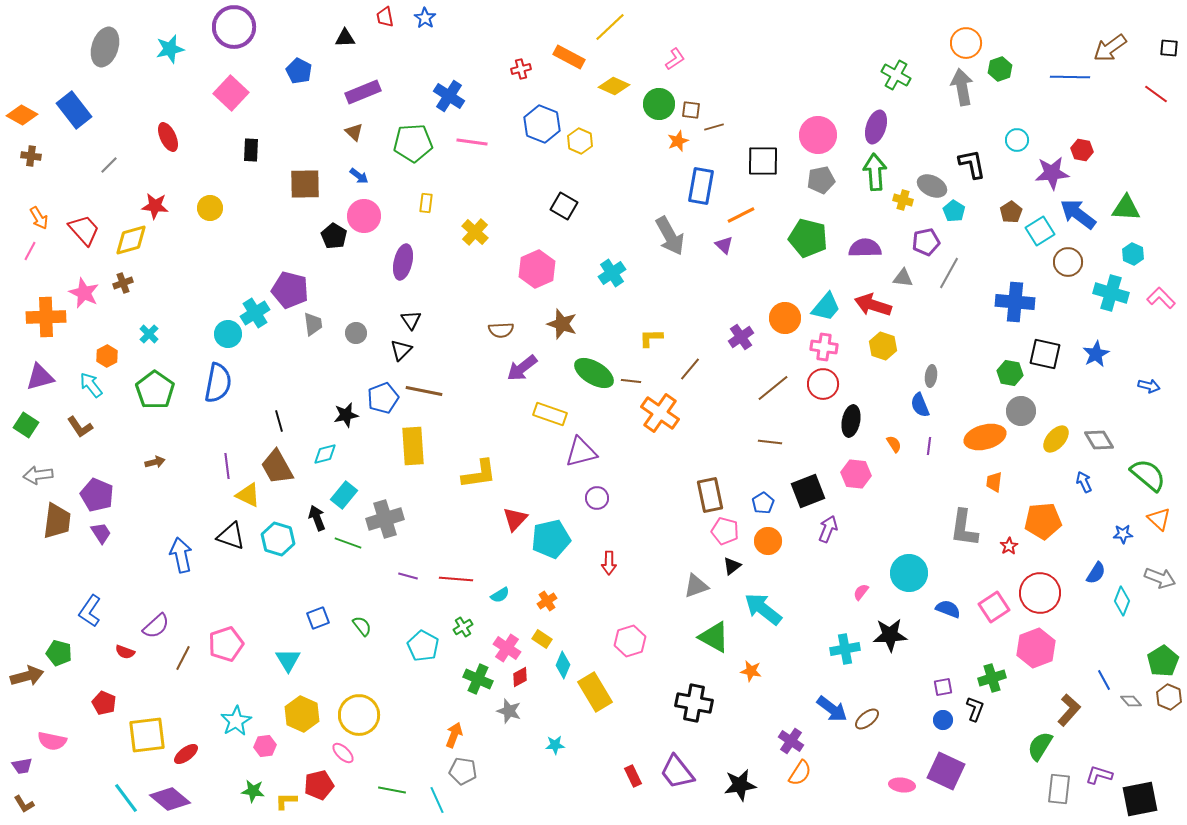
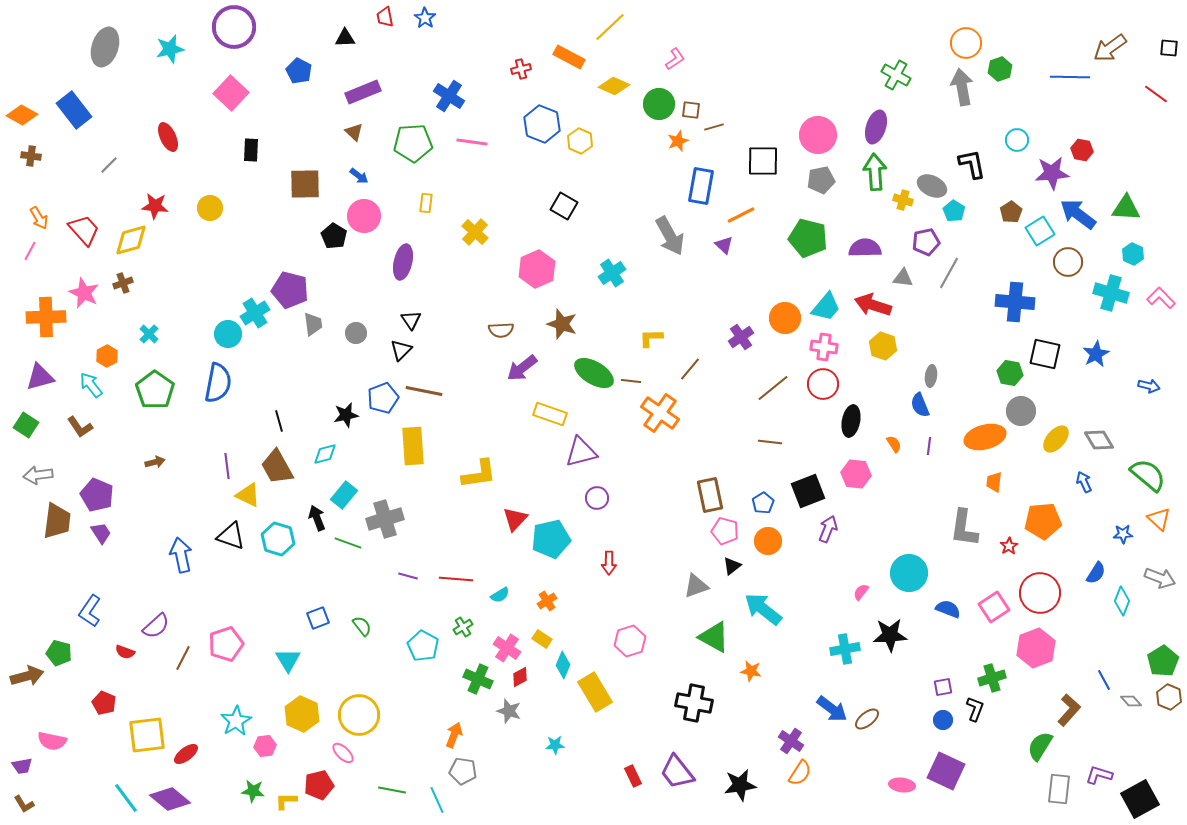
black square at (1140, 799): rotated 18 degrees counterclockwise
